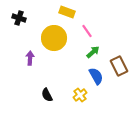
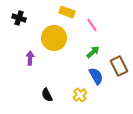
pink line: moved 5 px right, 6 px up
